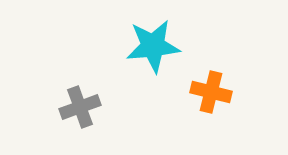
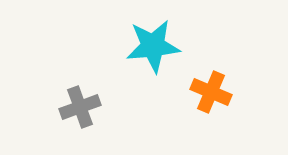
orange cross: rotated 9 degrees clockwise
